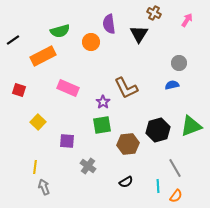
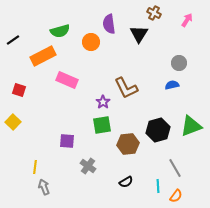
pink rectangle: moved 1 px left, 8 px up
yellow square: moved 25 px left
